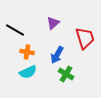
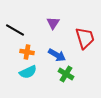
purple triangle: rotated 16 degrees counterclockwise
blue arrow: rotated 90 degrees counterclockwise
